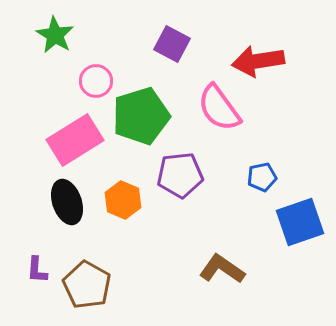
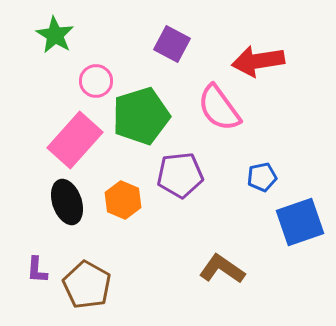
pink rectangle: rotated 16 degrees counterclockwise
